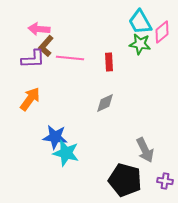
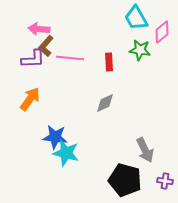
cyan trapezoid: moved 4 px left, 4 px up
green star: moved 6 px down
